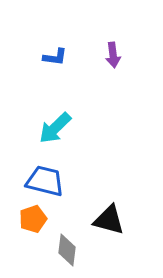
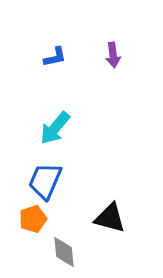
blue L-shape: rotated 20 degrees counterclockwise
cyan arrow: rotated 6 degrees counterclockwise
blue trapezoid: rotated 81 degrees counterclockwise
black triangle: moved 1 px right, 2 px up
gray diamond: moved 3 px left, 2 px down; rotated 12 degrees counterclockwise
